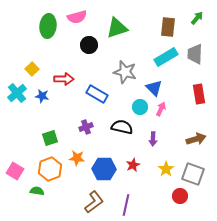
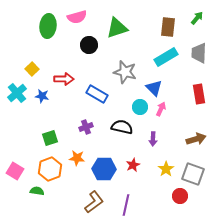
gray trapezoid: moved 4 px right, 1 px up
